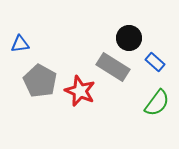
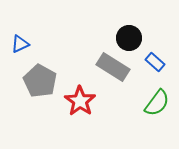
blue triangle: rotated 18 degrees counterclockwise
red star: moved 10 px down; rotated 12 degrees clockwise
